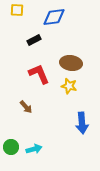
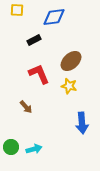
brown ellipse: moved 2 px up; rotated 50 degrees counterclockwise
